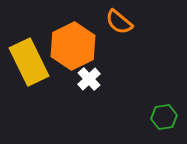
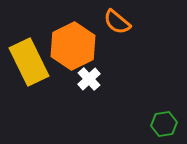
orange semicircle: moved 2 px left
green hexagon: moved 7 px down
